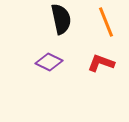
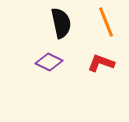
black semicircle: moved 4 px down
